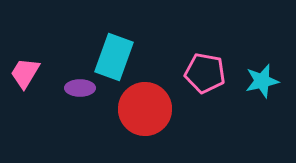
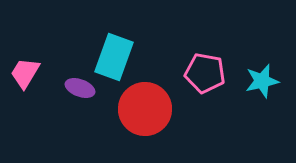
purple ellipse: rotated 20 degrees clockwise
